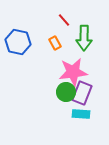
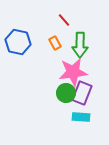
green arrow: moved 4 px left, 7 px down
green circle: moved 1 px down
cyan rectangle: moved 3 px down
